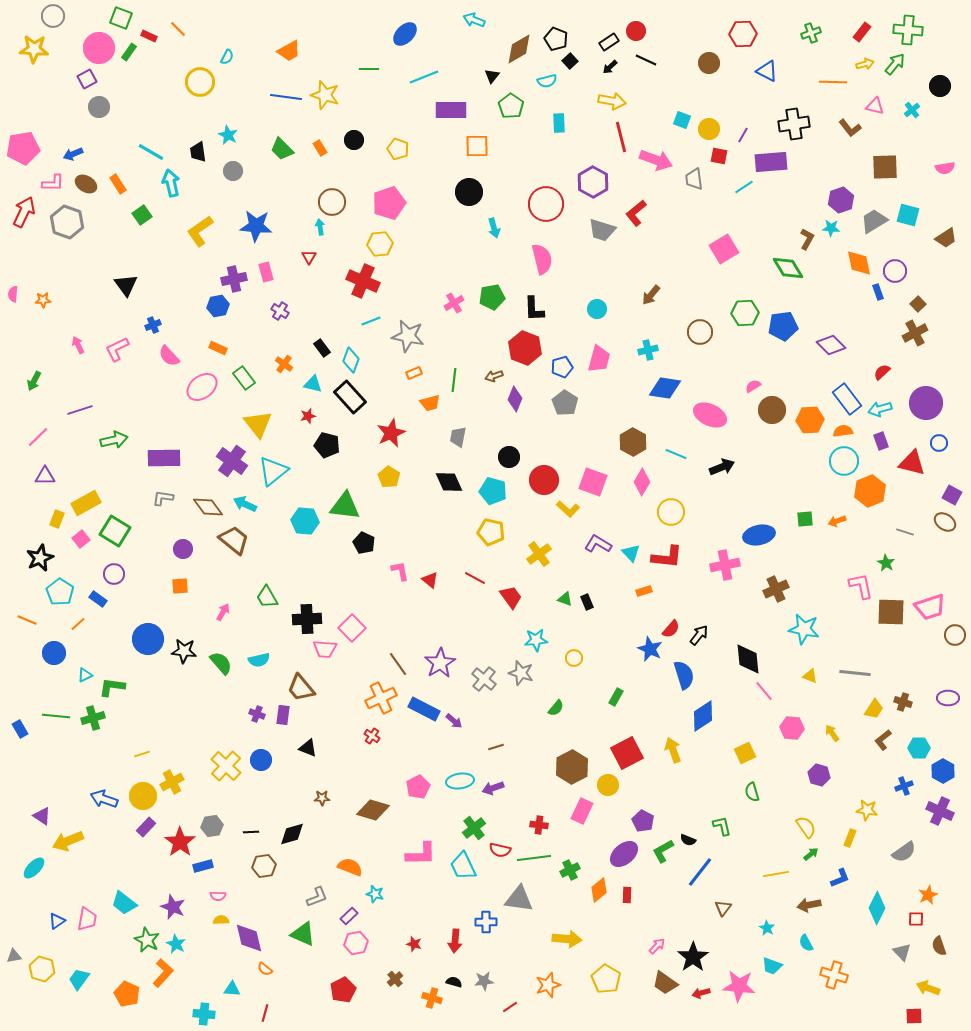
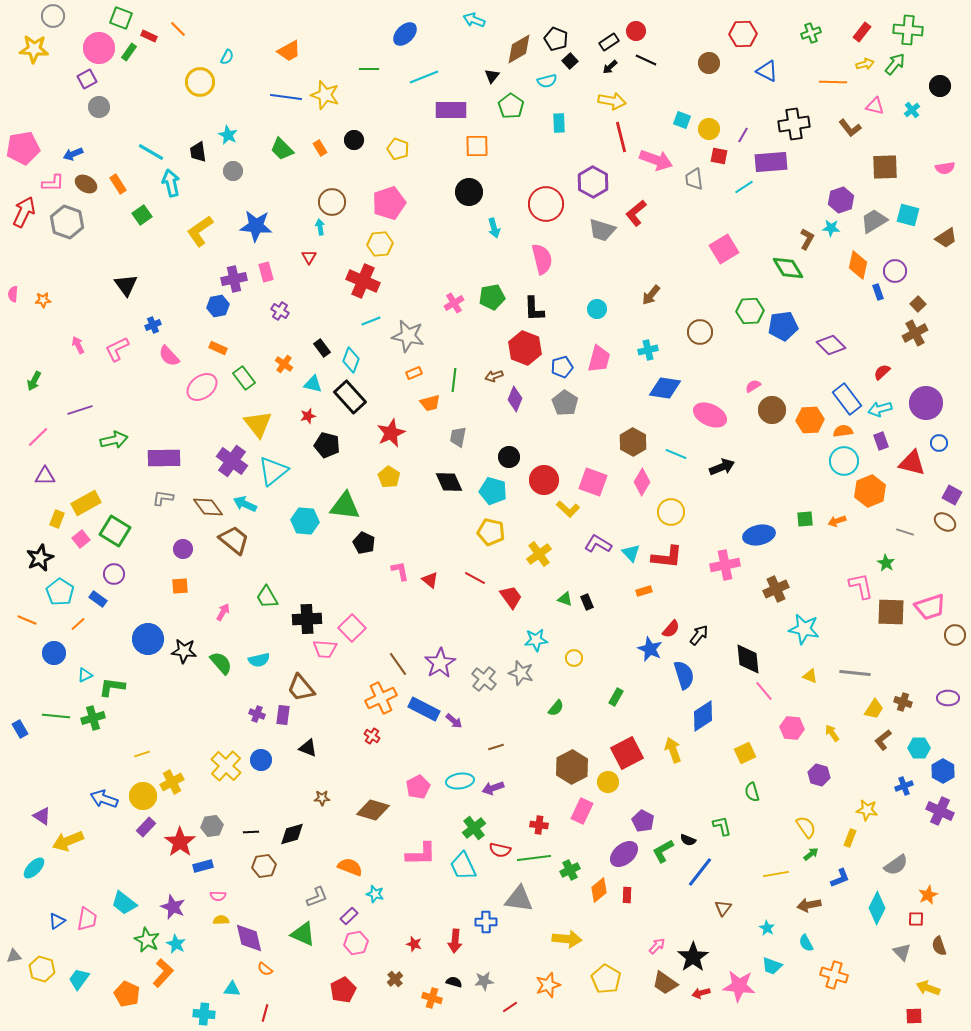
orange diamond at (859, 263): moved 1 px left, 2 px down; rotated 24 degrees clockwise
green hexagon at (745, 313): moved 5 px right, 2 px up
yellow circle at (608, 785): moved 3 px up
gray semicircle at (904, 852): moved 8 px left, 13 px down
